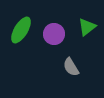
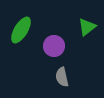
purple circle: moved 12 px down
gray semicircle: moved 9 px left, 10 px down; rotated 18 degrees clockwise
